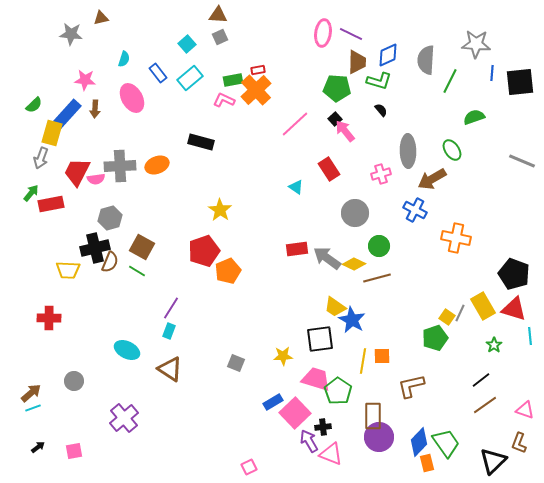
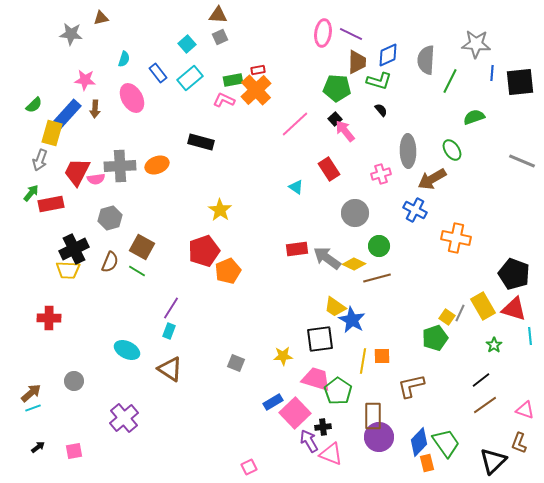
gray arrow at (41, 158): moved 1 px left, 2 px down
black cross at (95, 248): moved 21 px left, 1 px down; rotated 12 degrees counterclockwise
